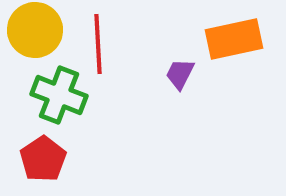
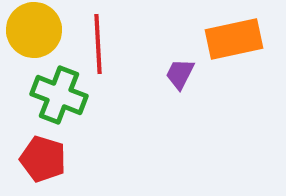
yellow circle: moved 1 px left
red pentagon: rotated 21 degrees counterclockwise
